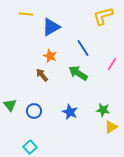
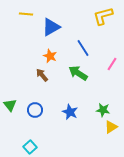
blue circle: moved 1 px right, 1 px up
